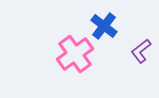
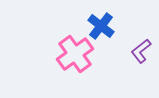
blue cross: moved 3 px left
